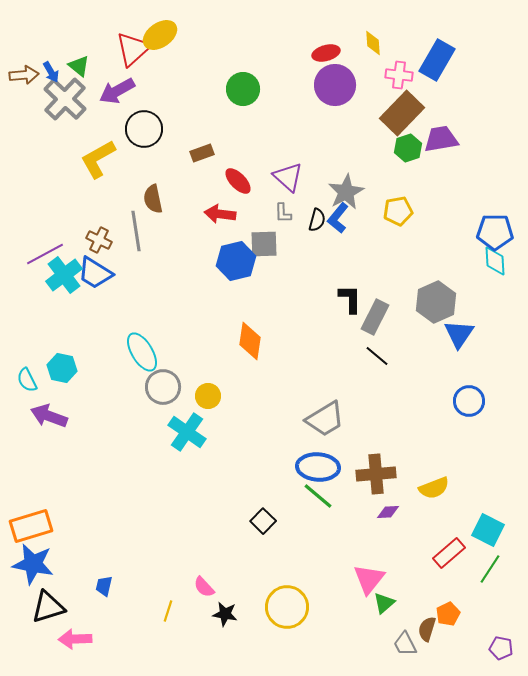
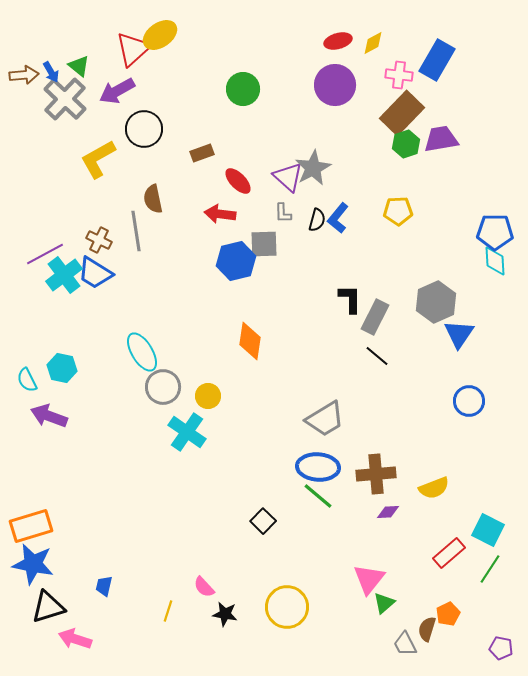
yellow diamond at (373, 43): rotated 65 degrees clockwise
red ellipse at (326, 53): moved 12 px right, 12 px up
green hexagon at (408, 148): moved 2 px left, 4 px up
gray star at (346, 192): moved 33 px left, 24 px up
yellow pentagon at (398, 211): rotated 8 degrees clockwise
pink arrow at (75, 639): rotated 20 degrees clockwise
